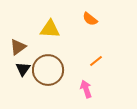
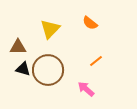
orange semicircle: moved 4 px down
yellow triangle: rotated 50 degrees counterclockwise
brown triangle: rotated 36 degrees clockwise
black triangle: rotated 49 degrees counterclockwise
pink arrow: rotated 30 degrees counterclockwise
